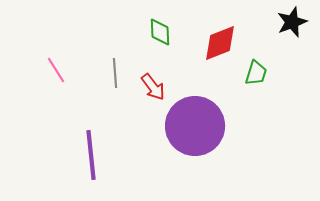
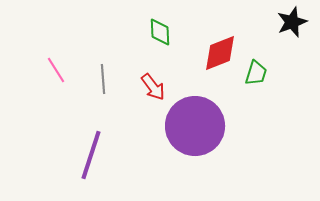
red diamond: moved 10 px down
gray line: moved 12 px left, 6 px down
purple line: rotated 24 degrees clockwise
